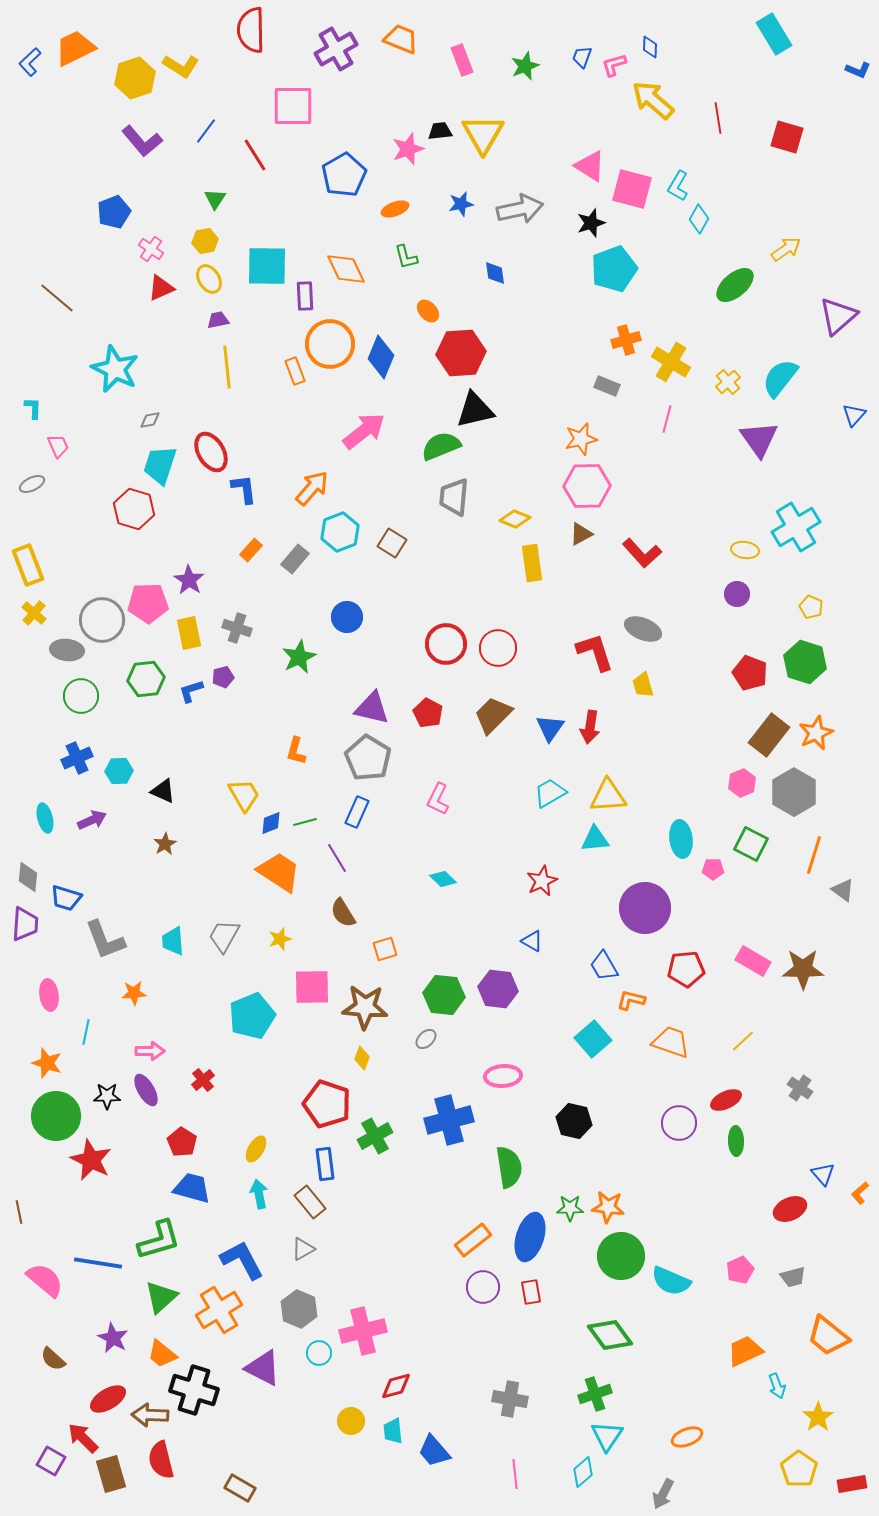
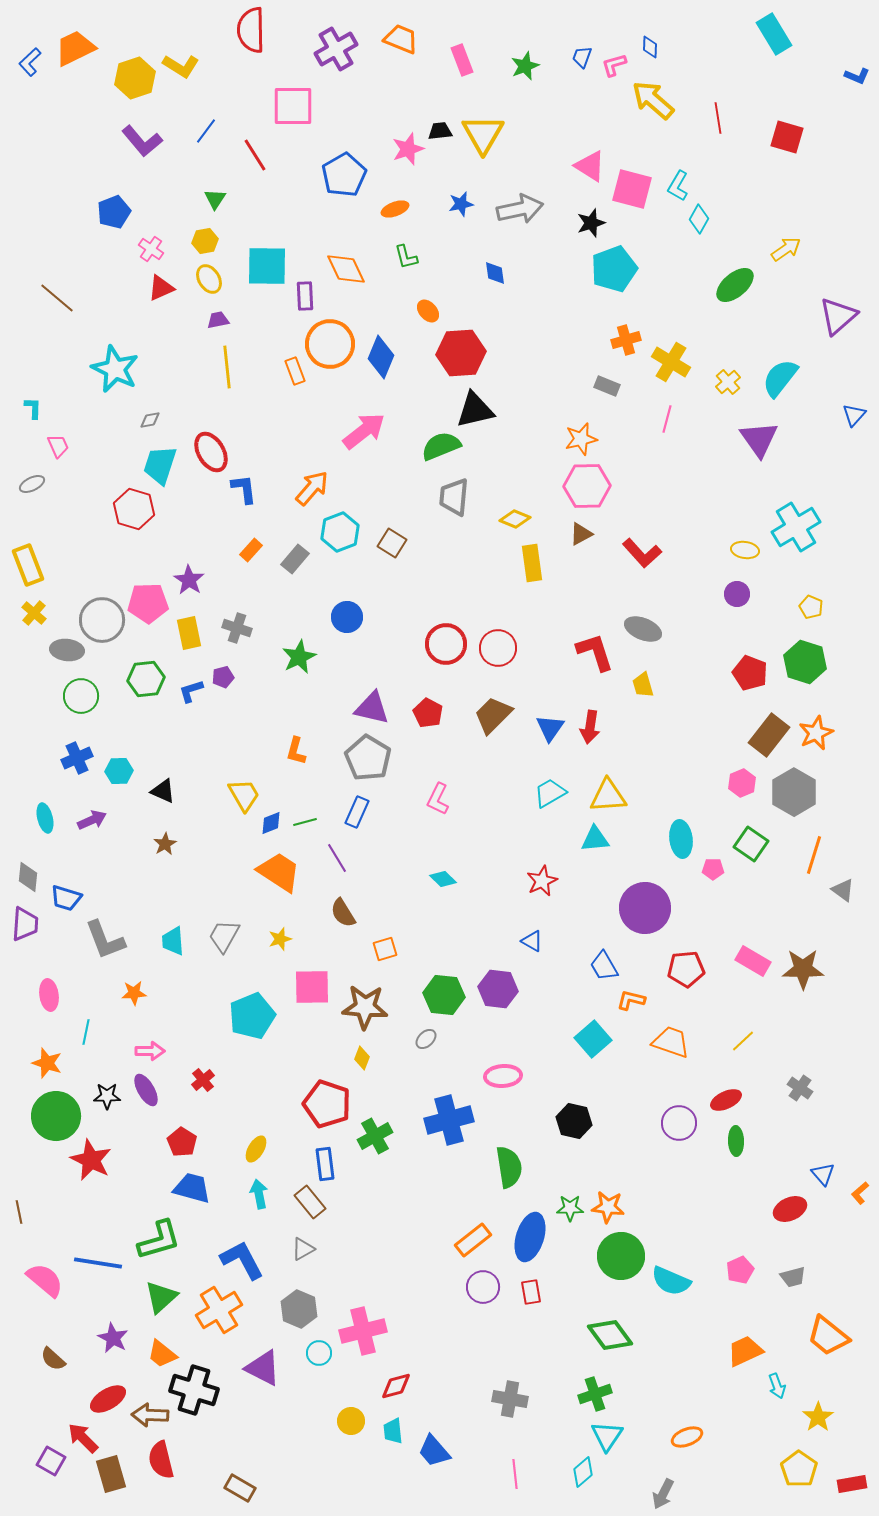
blue L-shape at (858, 70): moved 1 px left, 6 px down
green square at (751, 844): rotated 8 degrees clockwise
